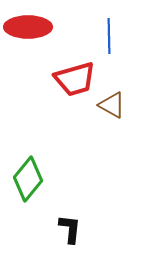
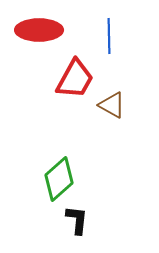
red ellipse: moved 11 px right, 3 px down
red trapezoid: rotated 45 degrees counterclockwise
green diamond: moved 31 px right; rotated 9 degrees clockwise
black L-shape: moved 7 px right, 9 px up
